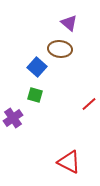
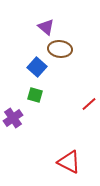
purple triangle: moved 23 px left, 4 px down
